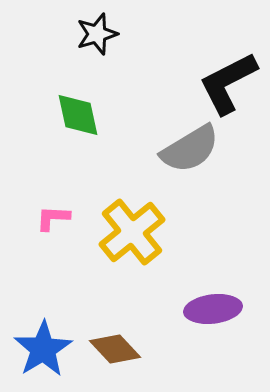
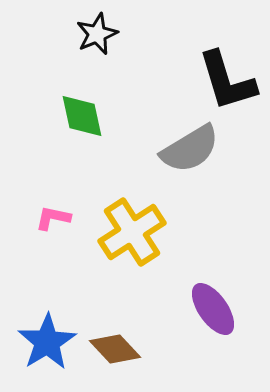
black star: rotated 6 degrees counterclockwise
black L-shape: moved 1 px left, 2 px up; rotated 80 degrees counterclockwise
green diamond: moved 4 px right, 1 px down
pink L-shape: rotated 9 degrees clockwise
yellow cross: rotated 6 degrees clockwise
purple ellipse: rotated 62 degrees clockwise
blue star: moved 4 px right, 7 px up
